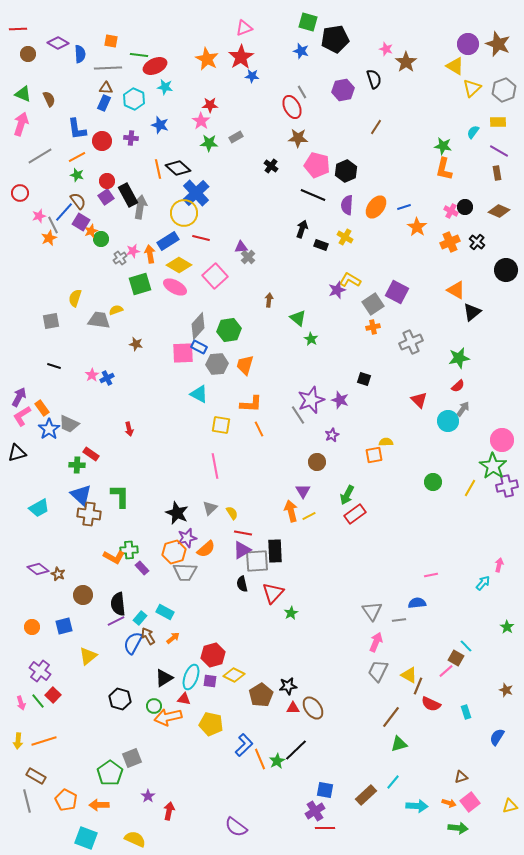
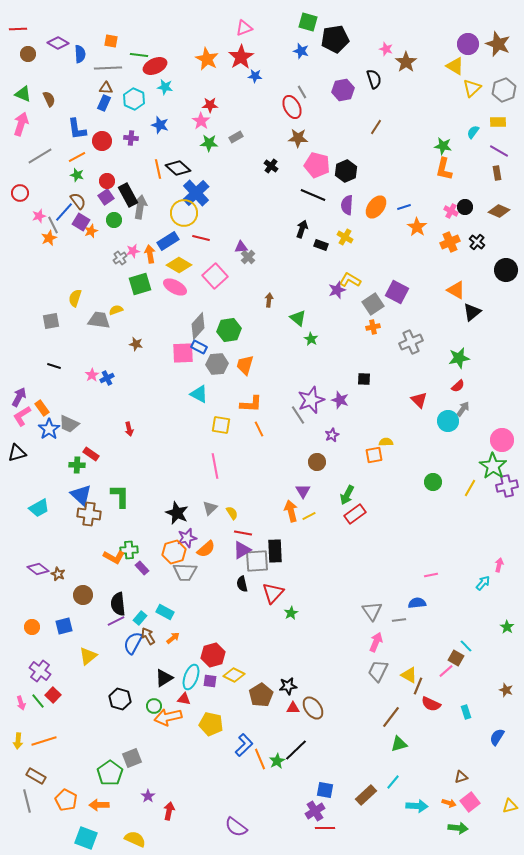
blue star at (252, 76): moved 3 px right
green circle at (101, 239): moved 13 px right, 19 px up
black square at (364, 379): rotated 16 degrees counterclockwise
